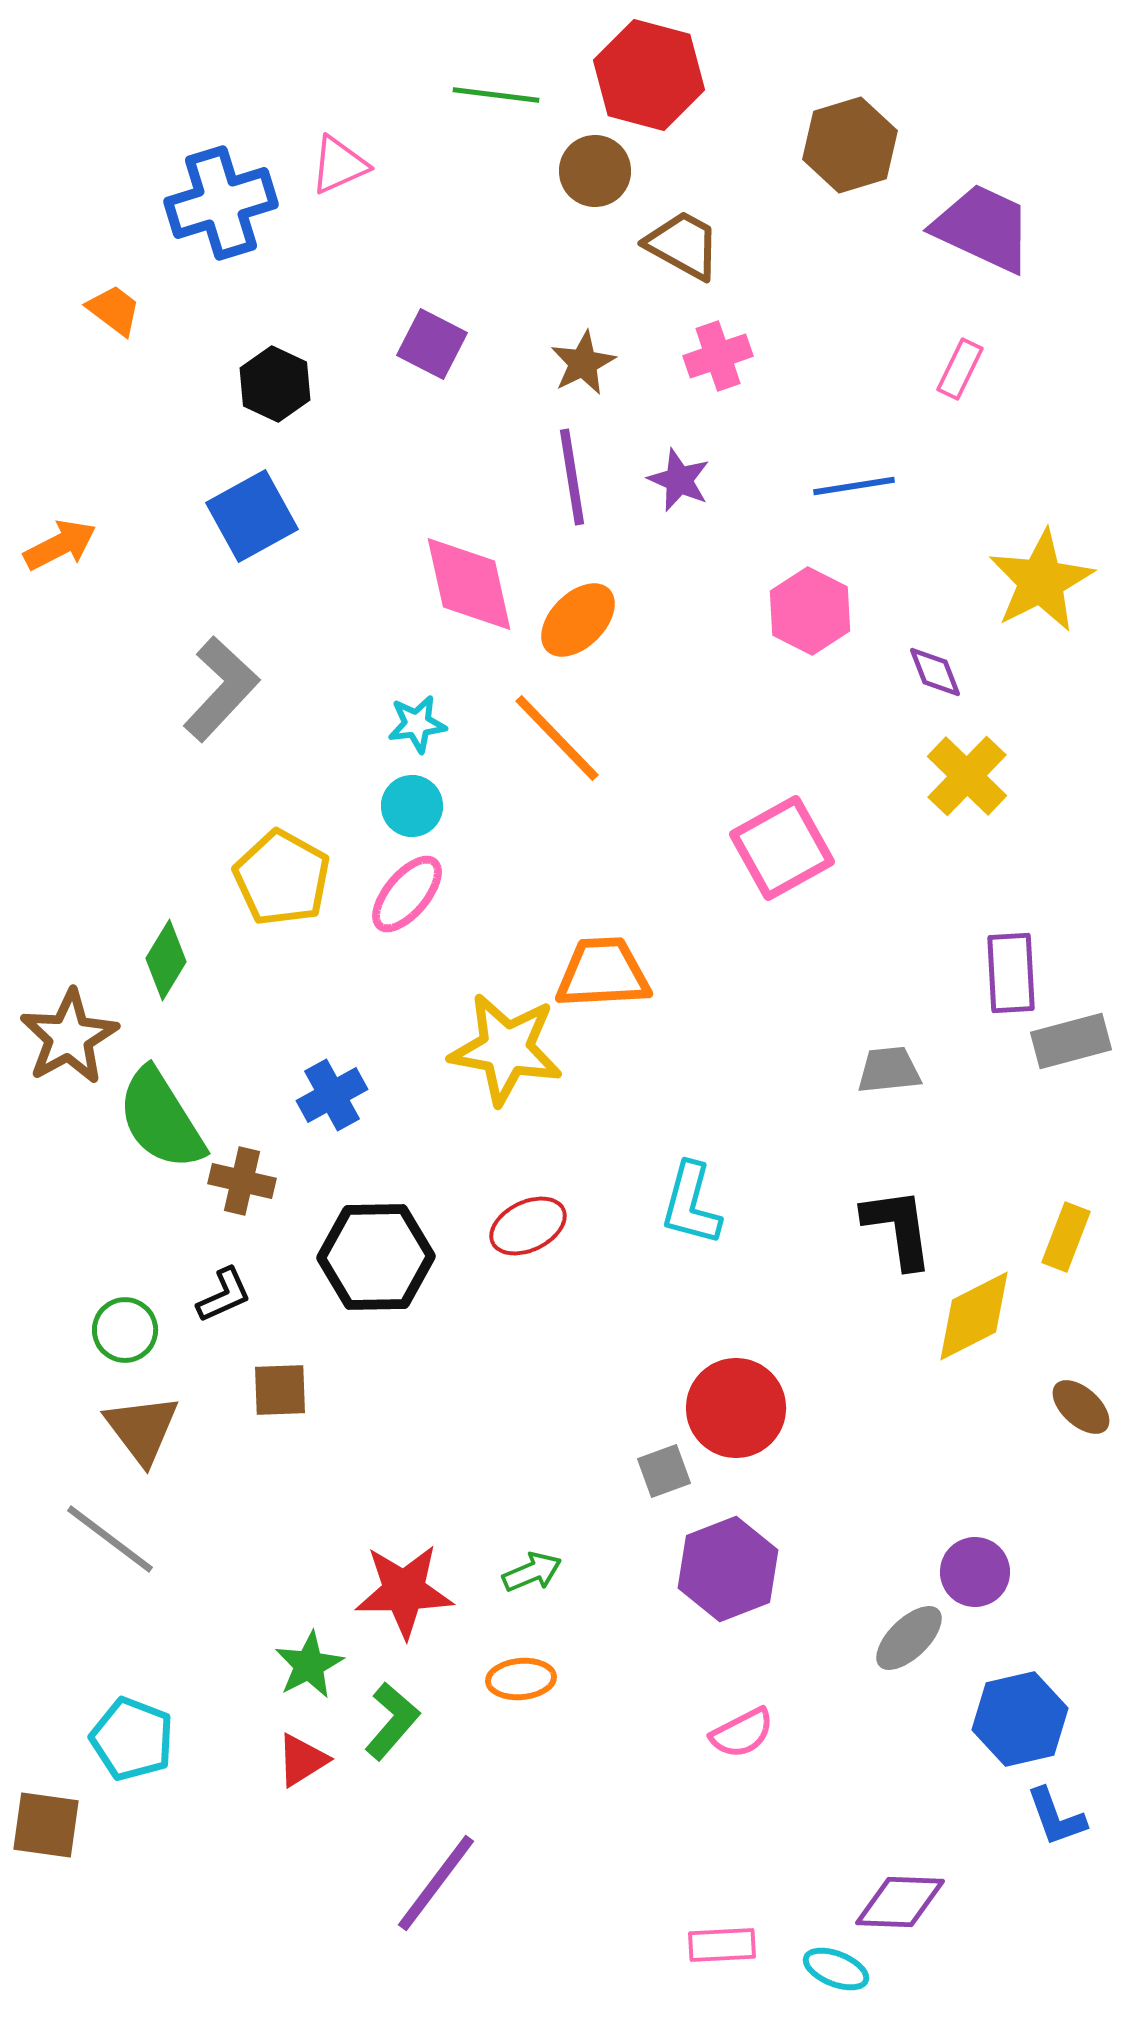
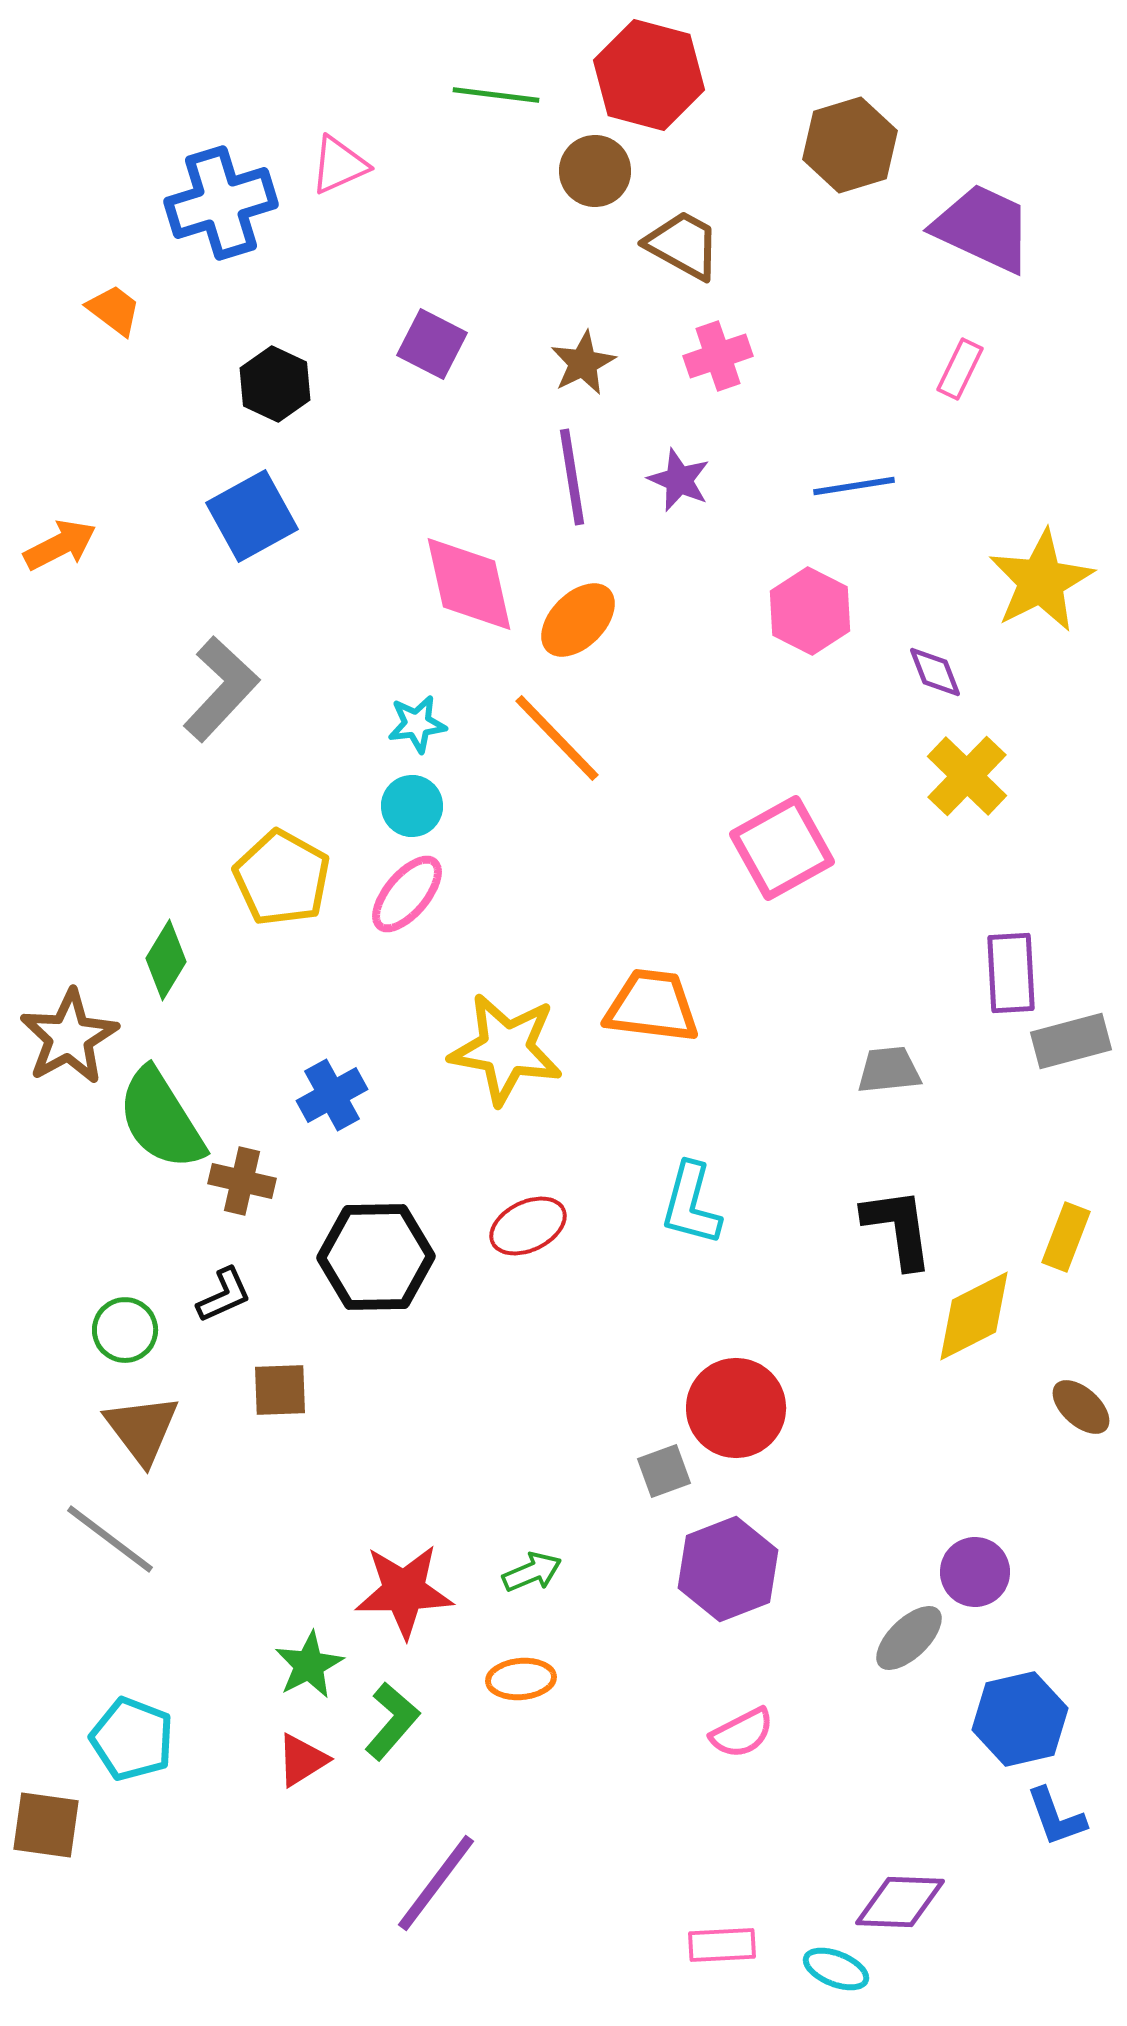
orange trapezoid at (603, 973): moved 49 px right, 33 px down; rotated 10 degrees clockwise
